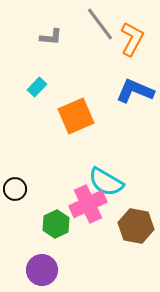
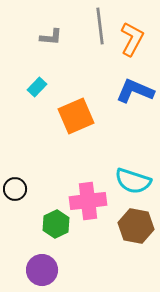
gray line: moved 2 px down; rotated 30 degrees clockwise
cyan semicircle: moved 27 px right, 1 px up; rotated 12 degrees counterclockwise
pink cross: moved 3 px up; rotated 18 degrees clockwise
